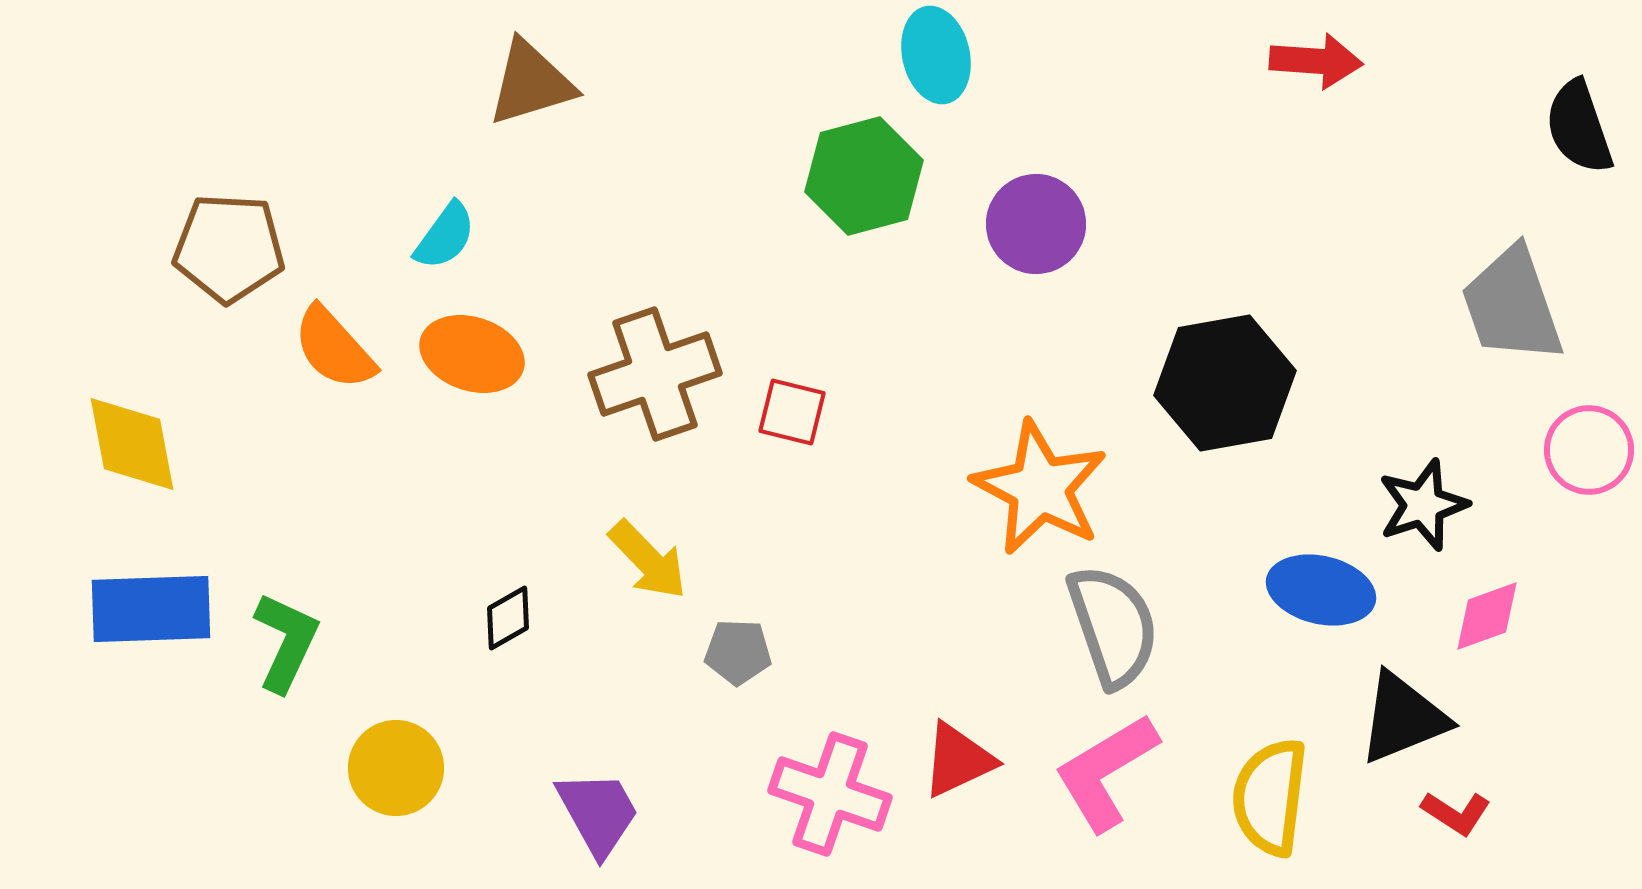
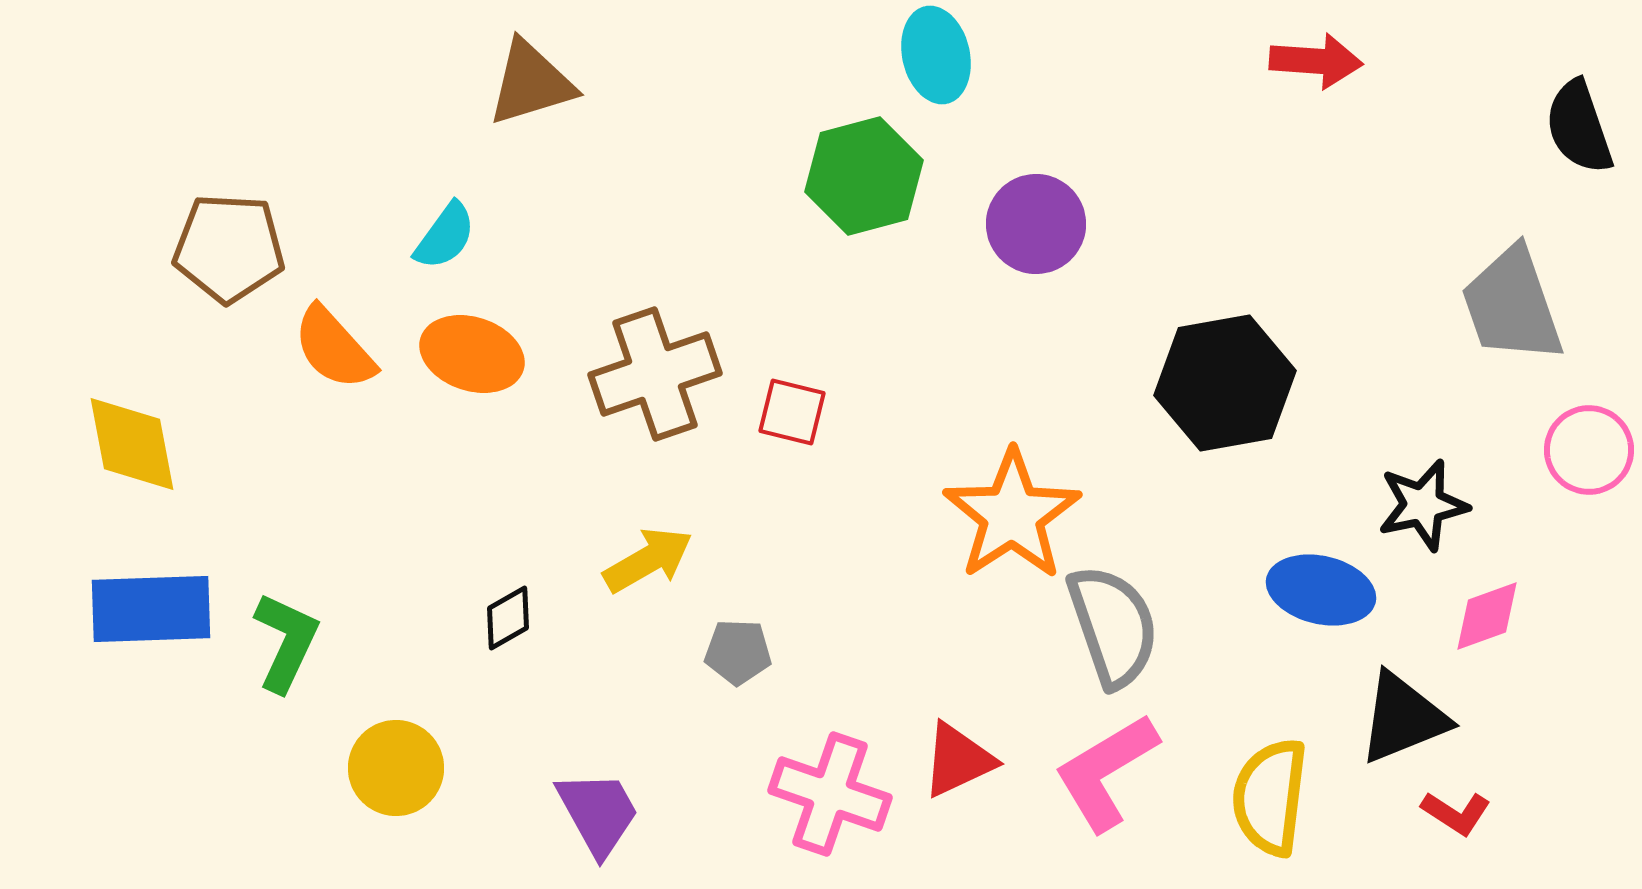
orange star: moved 28 px left, 27 px down; rotated 11 degrees clockwise
black star: rotated 6 degrees clockwise
yellow arrow: rotated 76 degrees counterclockwise
